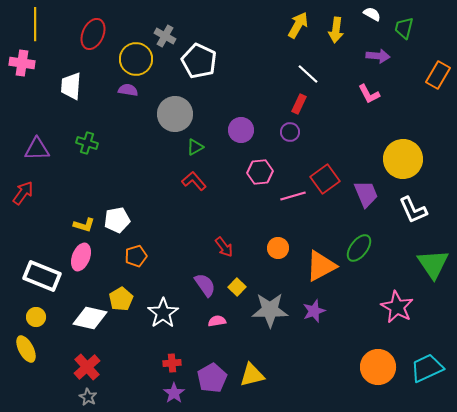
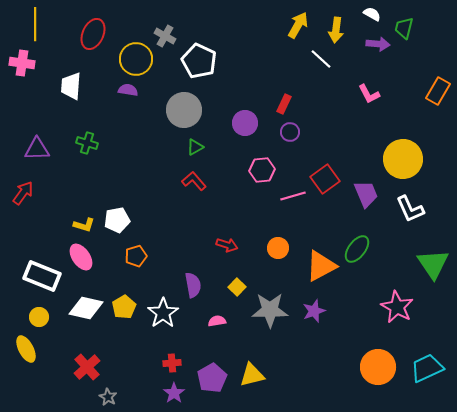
purple arrow at (378, 56): moved 12 px up
white line at (308, 74): moved 13 px right, 15 px up
orange rectangle at (438, 75): moved 16 px down
red rectangle at (299, 104): moved 15 px left
gray circle at (175, 114): moved 9 px right, 4 px up
purple circle at (241, 130): moved 4 px right, 7 px up
pink hexagon at (260, 172): moved 2 px right, 2 px up
white L-shape at (413, 210): moved 3 px left, 1 px up
red arrow at (224, 247): moved 3 px right, 2 px up; rotated 35 degrees counterclockwise
green ellipse at (359, 248): moved 2 px left, 1 px down
pink ellipse at (81, 257): rotated 56 degrees counterclockwise
purple semicircle at (205, 285): moved 12 px left; rotated 25 degrees clockwise
yellow pentagon at (121, 299): moved 3 px right, 8 px down
yellow circle at (36, 317): moved 3 px right
white diamond at (90, 318): moved 4 px left, 10 px up
gray star at (88, 397): moved 20 px right
